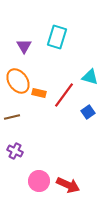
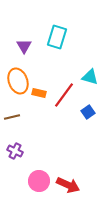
orange ellipse: rotated 15 degrees clockwise
